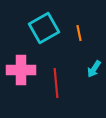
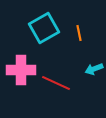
cyan arrow: rotated 36 degrees clockwise
red line: rotated 60 degrees counterclockwise
